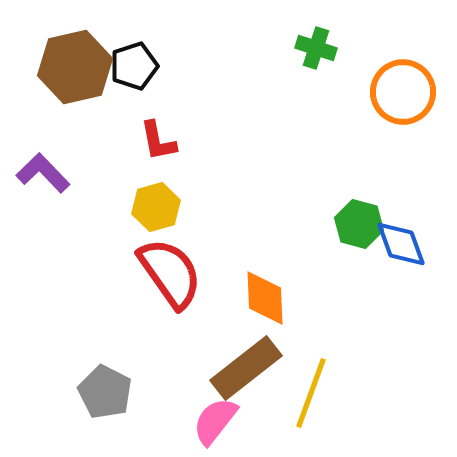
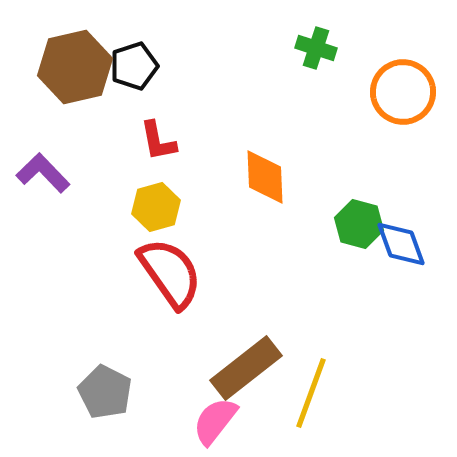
orange diamond: moved 121 px up
